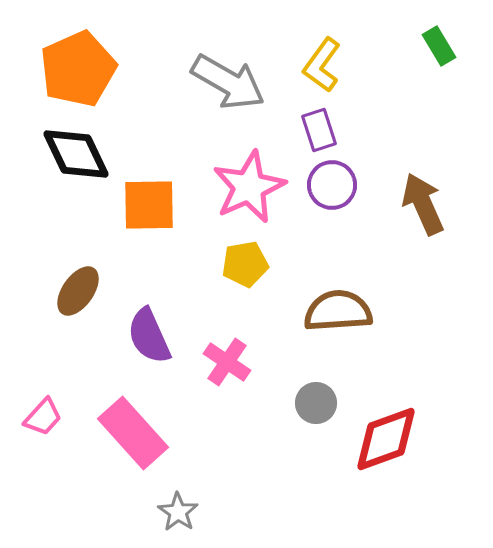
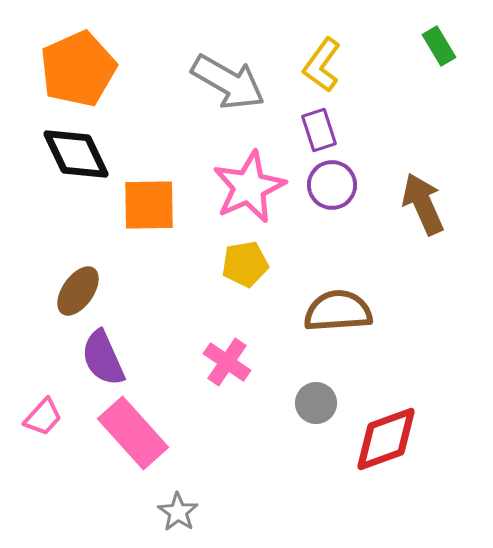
purple semicircle: moved 46 px left, 22 px down
